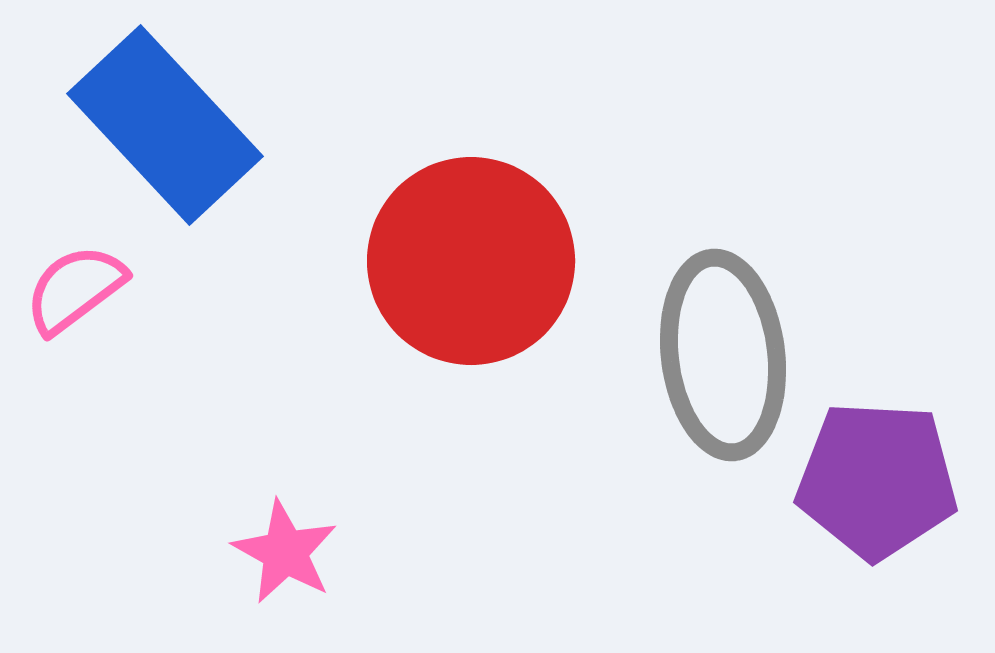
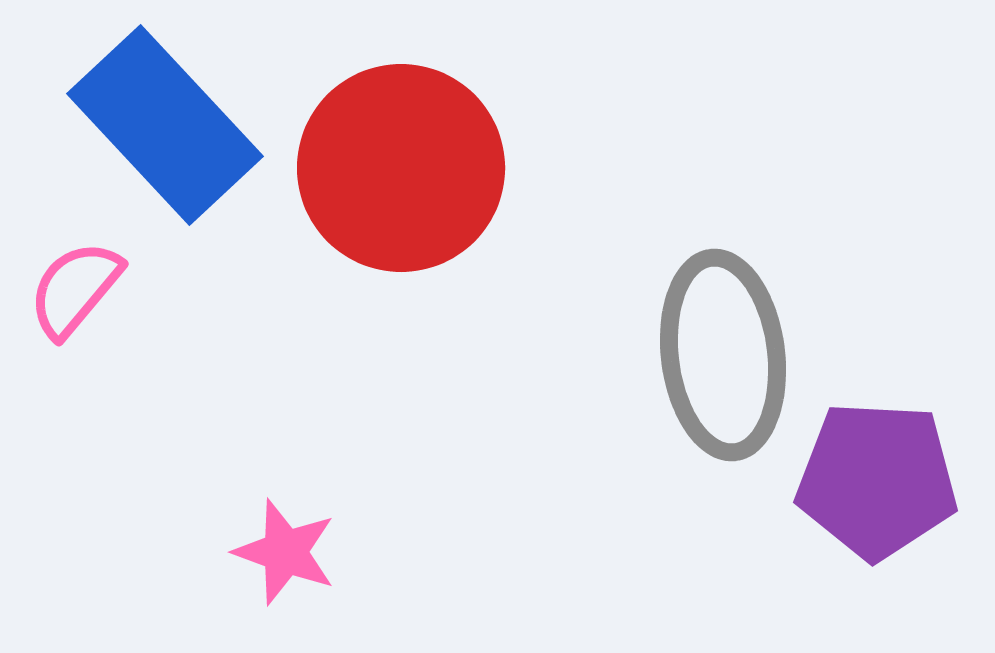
red circle: moved 70 px left, 93 px up
pink semicircle: rotated 13 degrees counterclockwise
pink star: rotated 9 degrees counterclockwise
